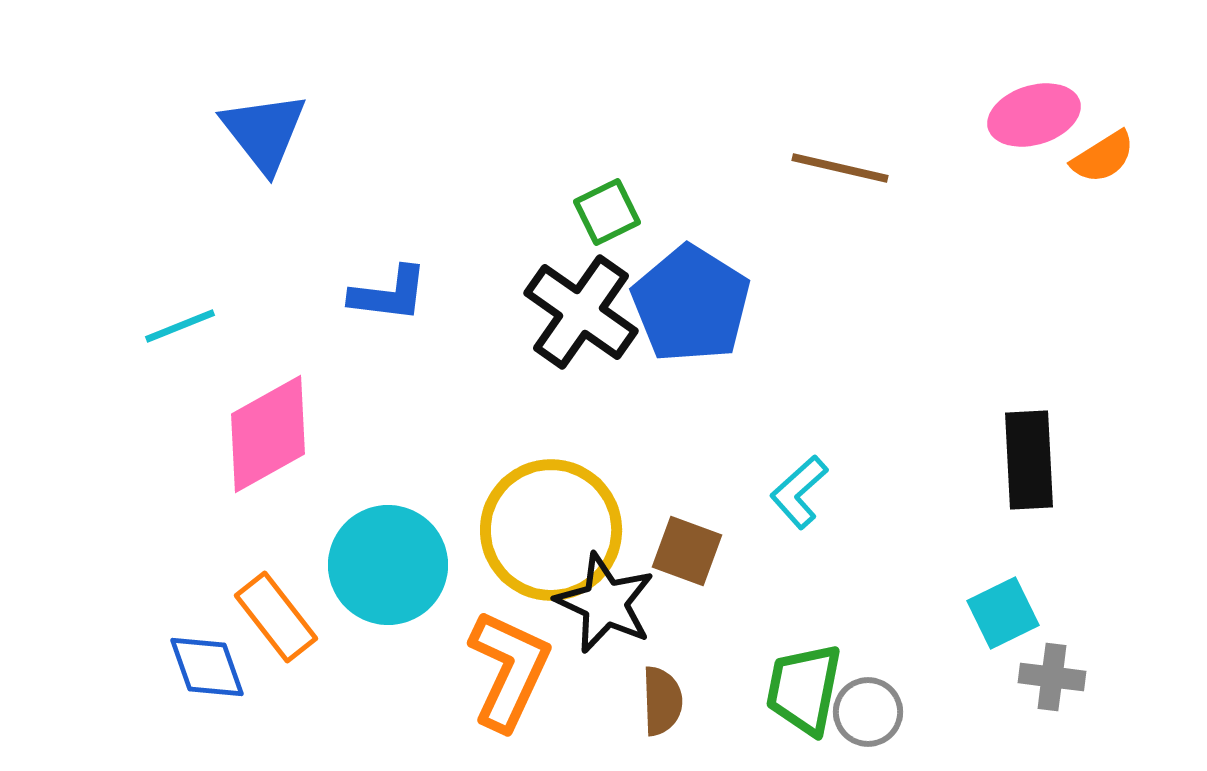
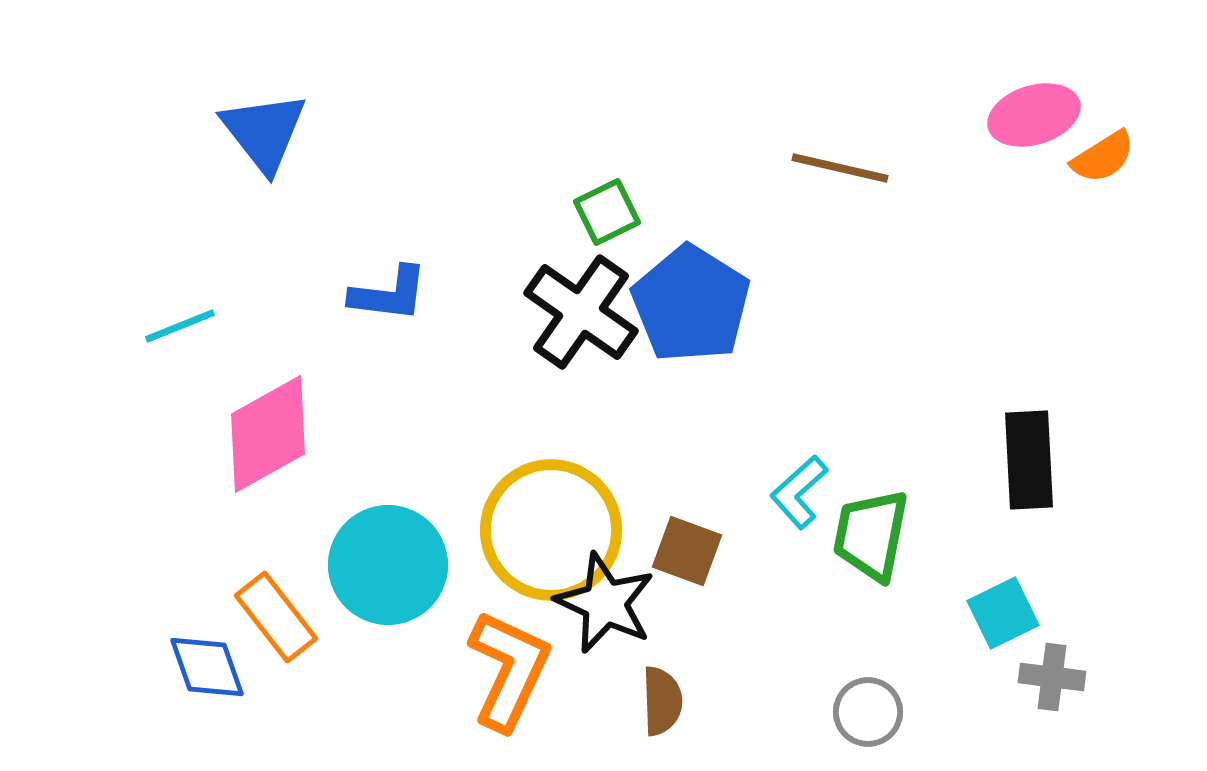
green trapezoid: moved 67 px right, 154 px up
